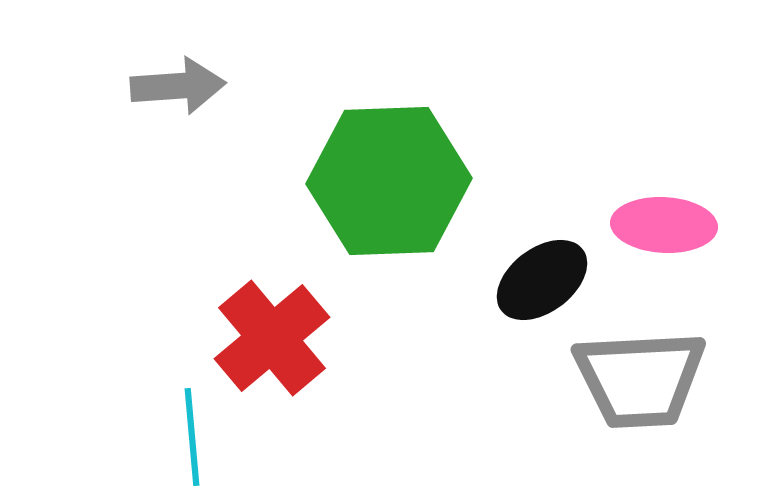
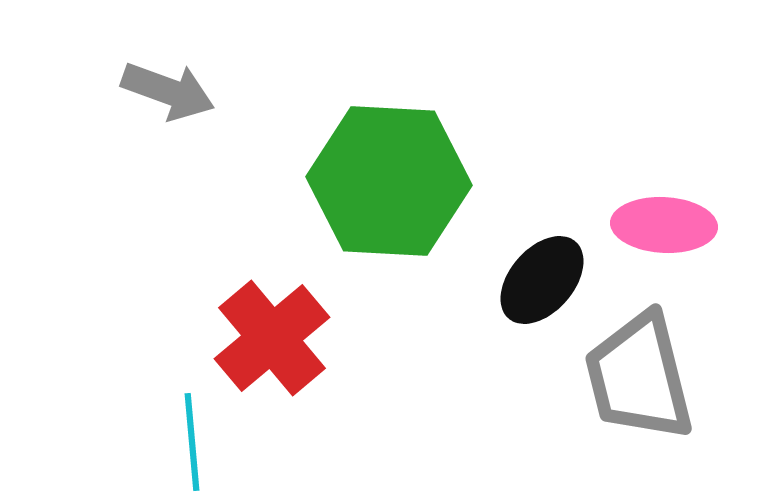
gray arrow: moved 10 px left, 5 px down; rotated 24 degrees clockwise
green hexagon: rotated 5 degrees clockwise
black ellipse: rotated 12 degrees counterclockwise
gray trapezoid: moved 1 px left, 2 px up; rotated 79 degrees clockwise
cyan line: moved 5 px down
